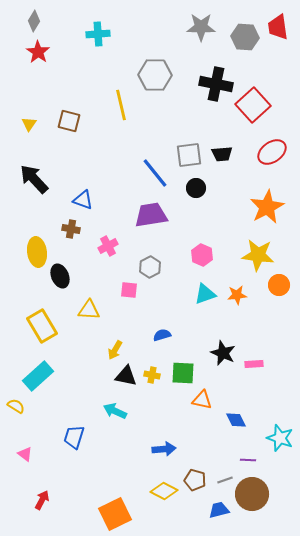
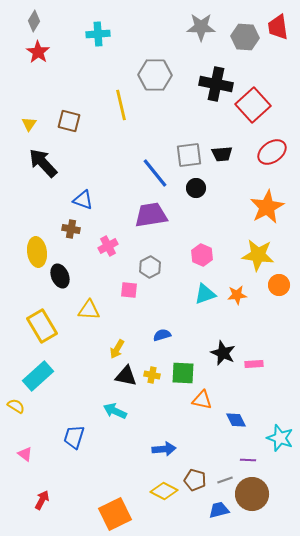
black arrow at (34, 179): moved 9 px right, 16 px up
yellow arrow at (115, 350): moved 2 px right, 1 px up
